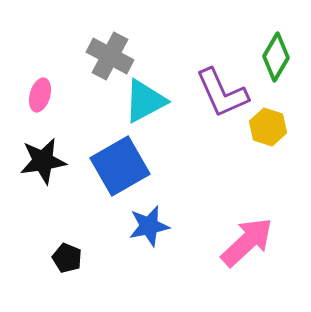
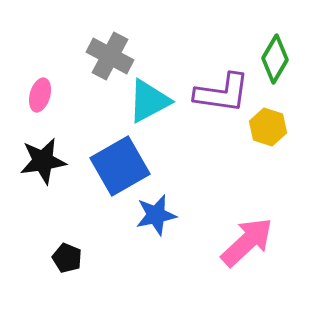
green diamond: moved 1 px left, 2 px down
purple L-shape: rotated 58 degrees counterclockwise
cyan triangle: moved 4 px right
blue star: moved 7 px right, 11 px up
